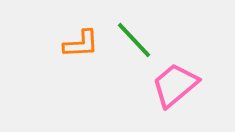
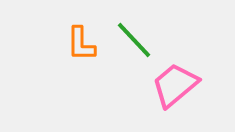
orange L-shape: rotated 93 degrees clockwise
